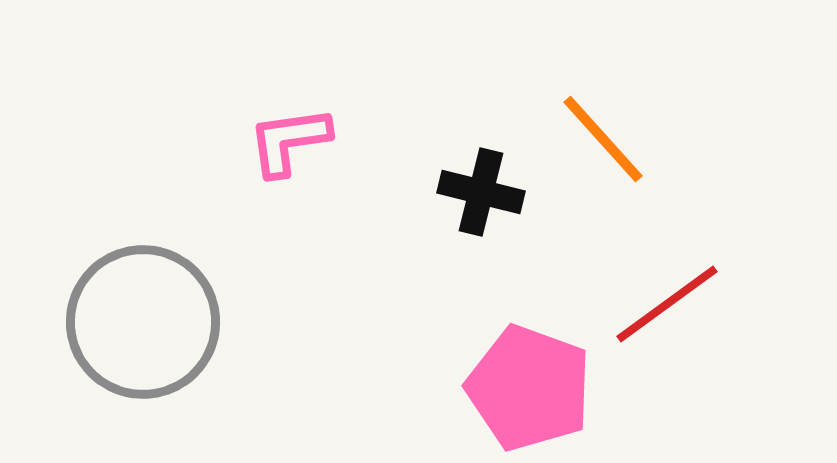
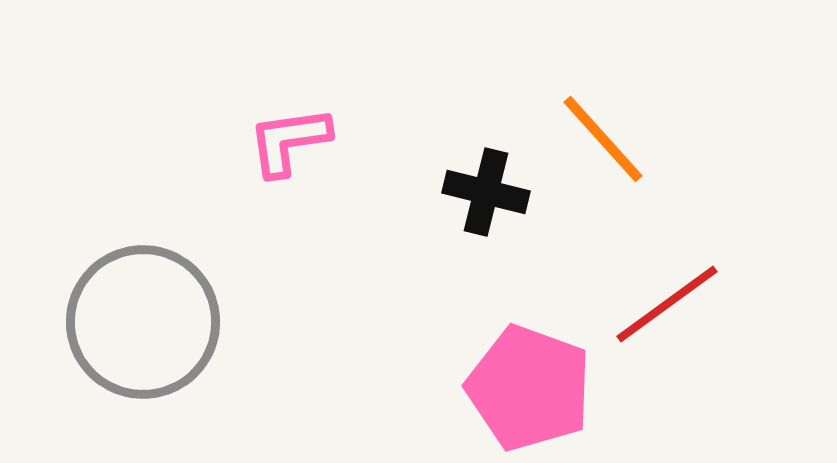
black cross: moved 5 px right
